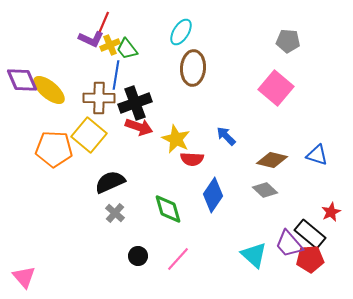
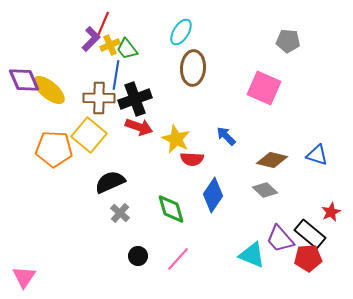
purple L-shape: rotated 70 degrees counterclockwise
purple diamond: moved 2 px right
pink square: moved 12 px left; rotated 16 degrees counterclockwise
black cross: moved 4 px up
green diamond: moved 3 px right
gray cross: moved 5 px right
purple trapezoid: moved 9 px left, 5 px up
cyan triangle: moved 2 px left; rotated 20 degrees counterclockwise
red pentagon: moved 2 px left, 1 px up
pink triangle: rotated 15 degrees clockwise
